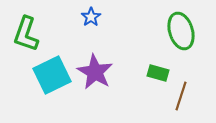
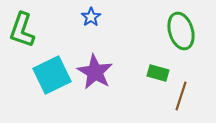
green L-shape: moved 4 px left, 4 px up
